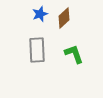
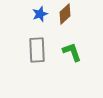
brown diamond: moved 1 px right, 4 px up
green L-shape: moved 2 px left, 2 px up
